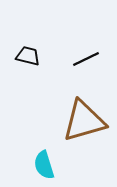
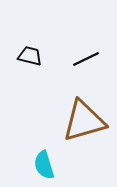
black trapezoid: moved 2 px right
